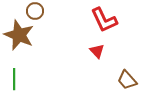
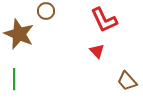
brown circle: moved 11 px right
brown star: moved 1 px up
brown trapezoid: moved 1 px down
